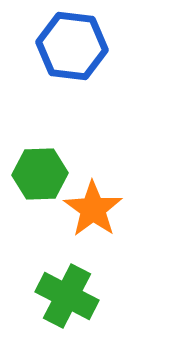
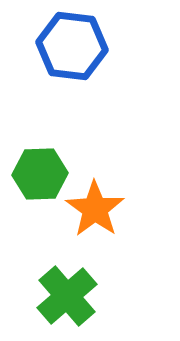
orange star: moved 2 px right
green cross: rotated 22 degrees clockwise
